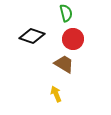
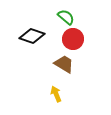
green semicircle: moved 4 px down; rotated 36 degrees counterclockwise
